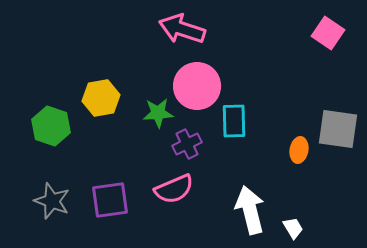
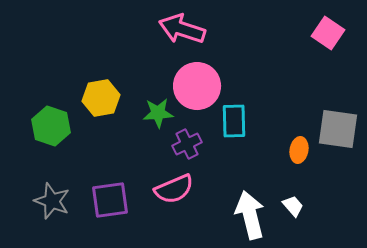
white arrow: moved 5 px down
white trapezoid: moved 22 px up; rotated 10 degrees counterclockwise
